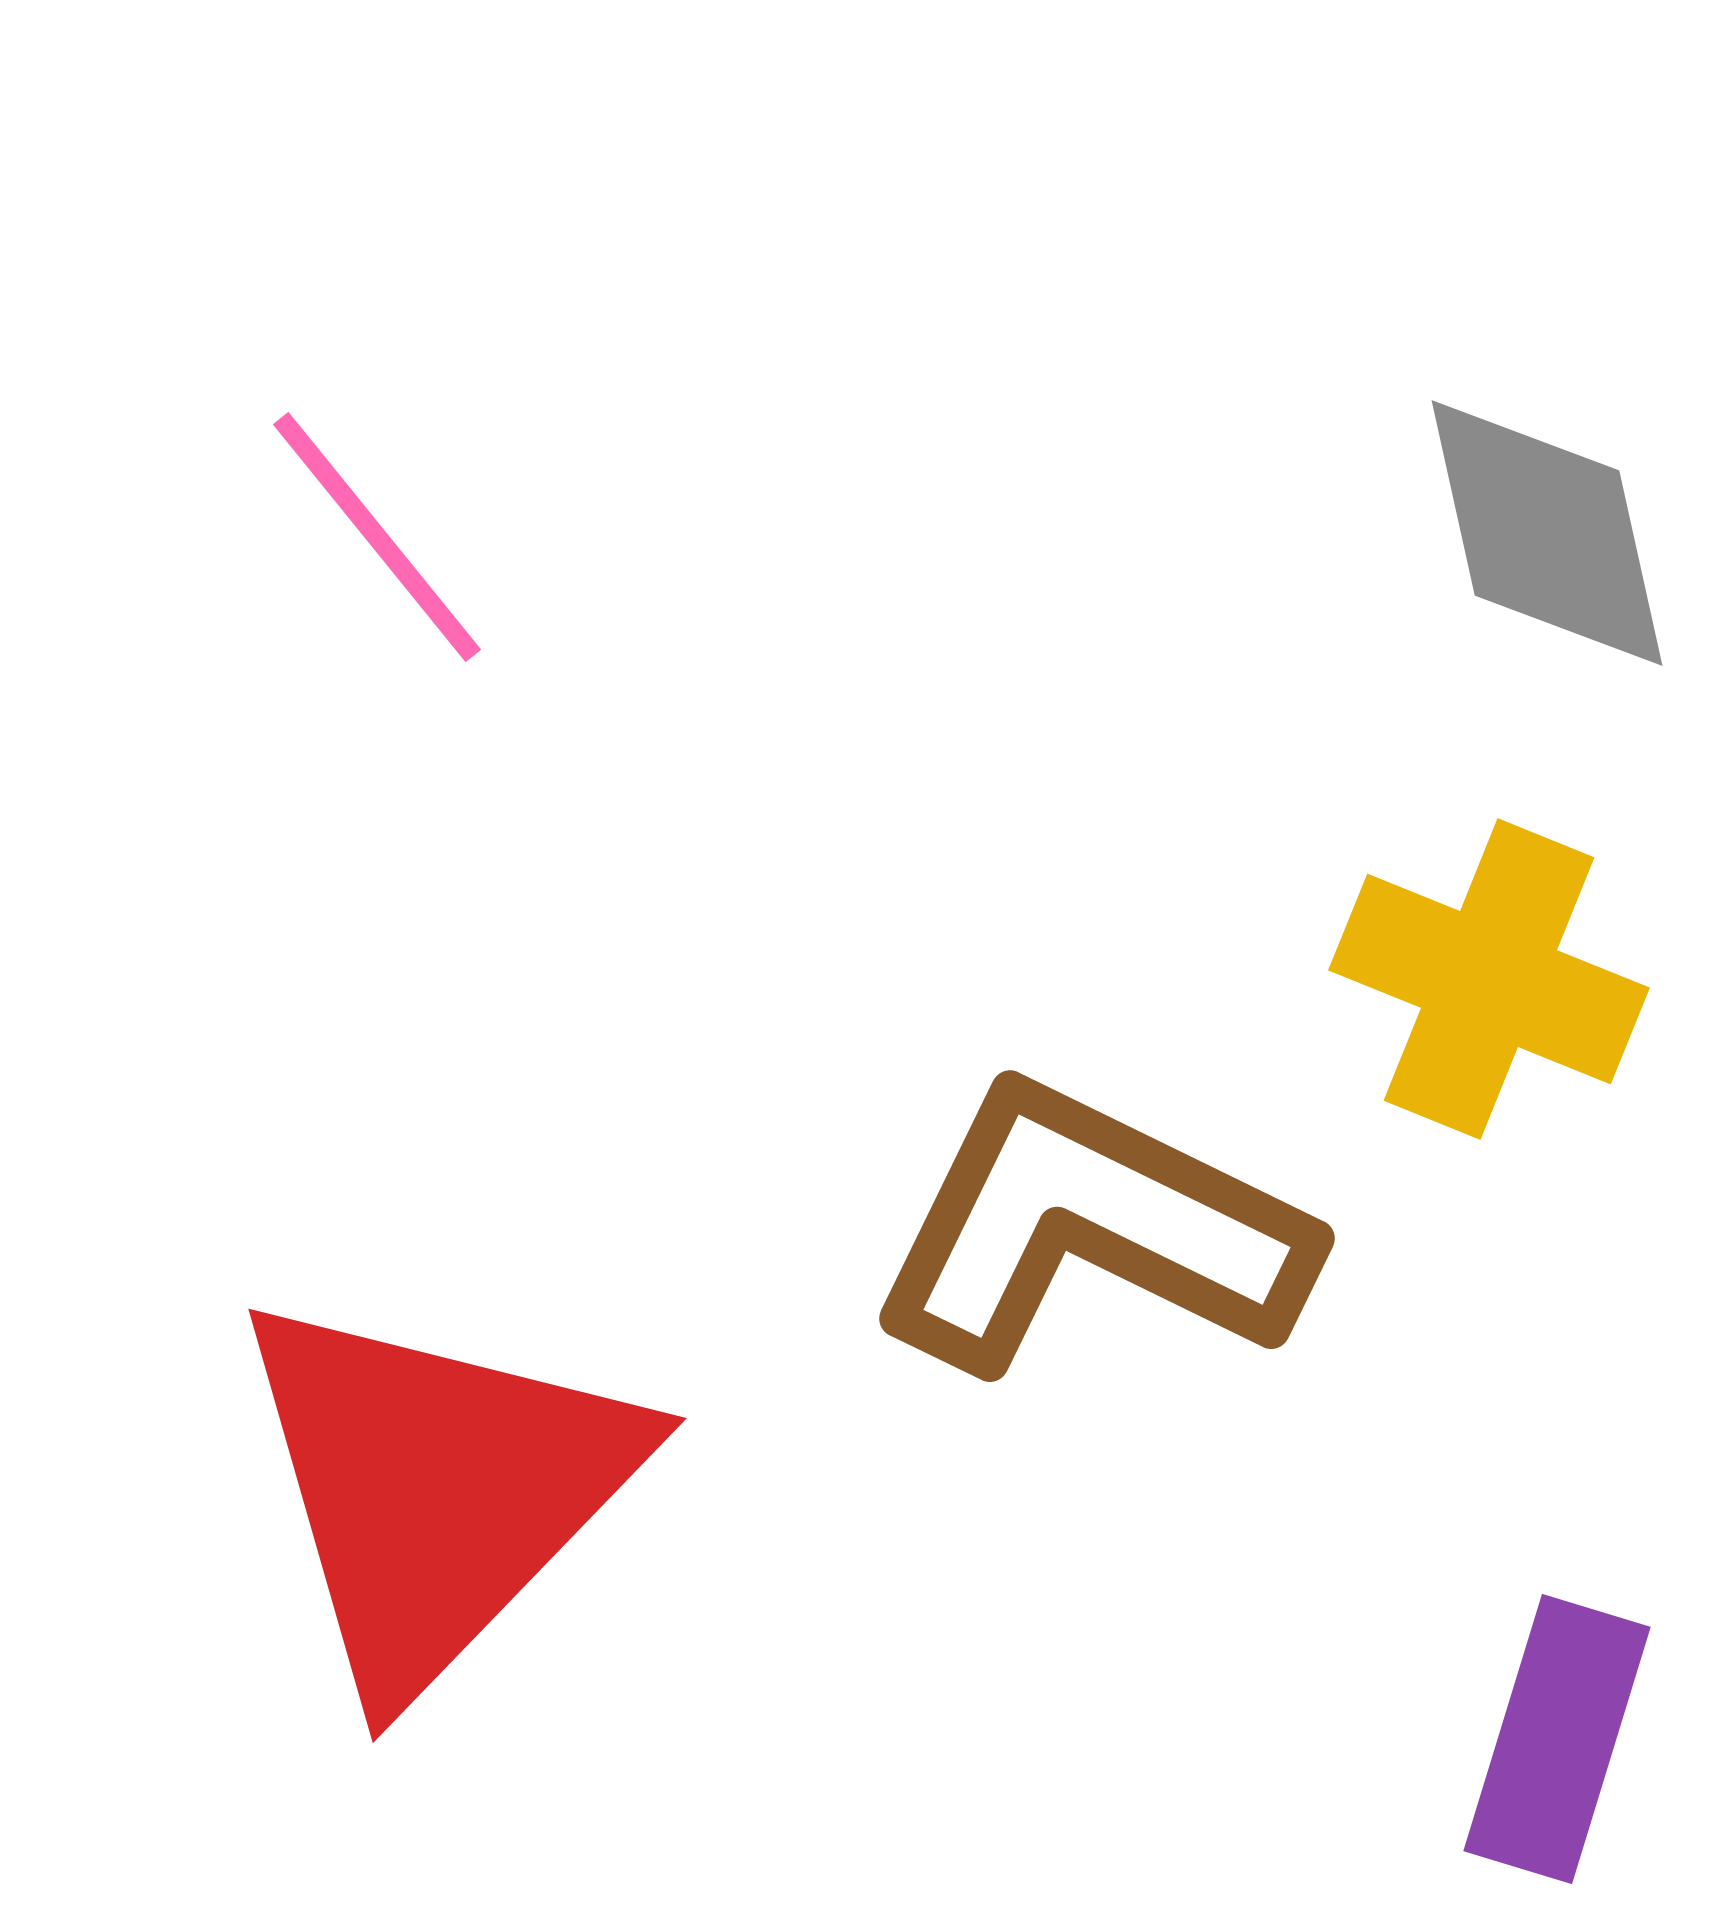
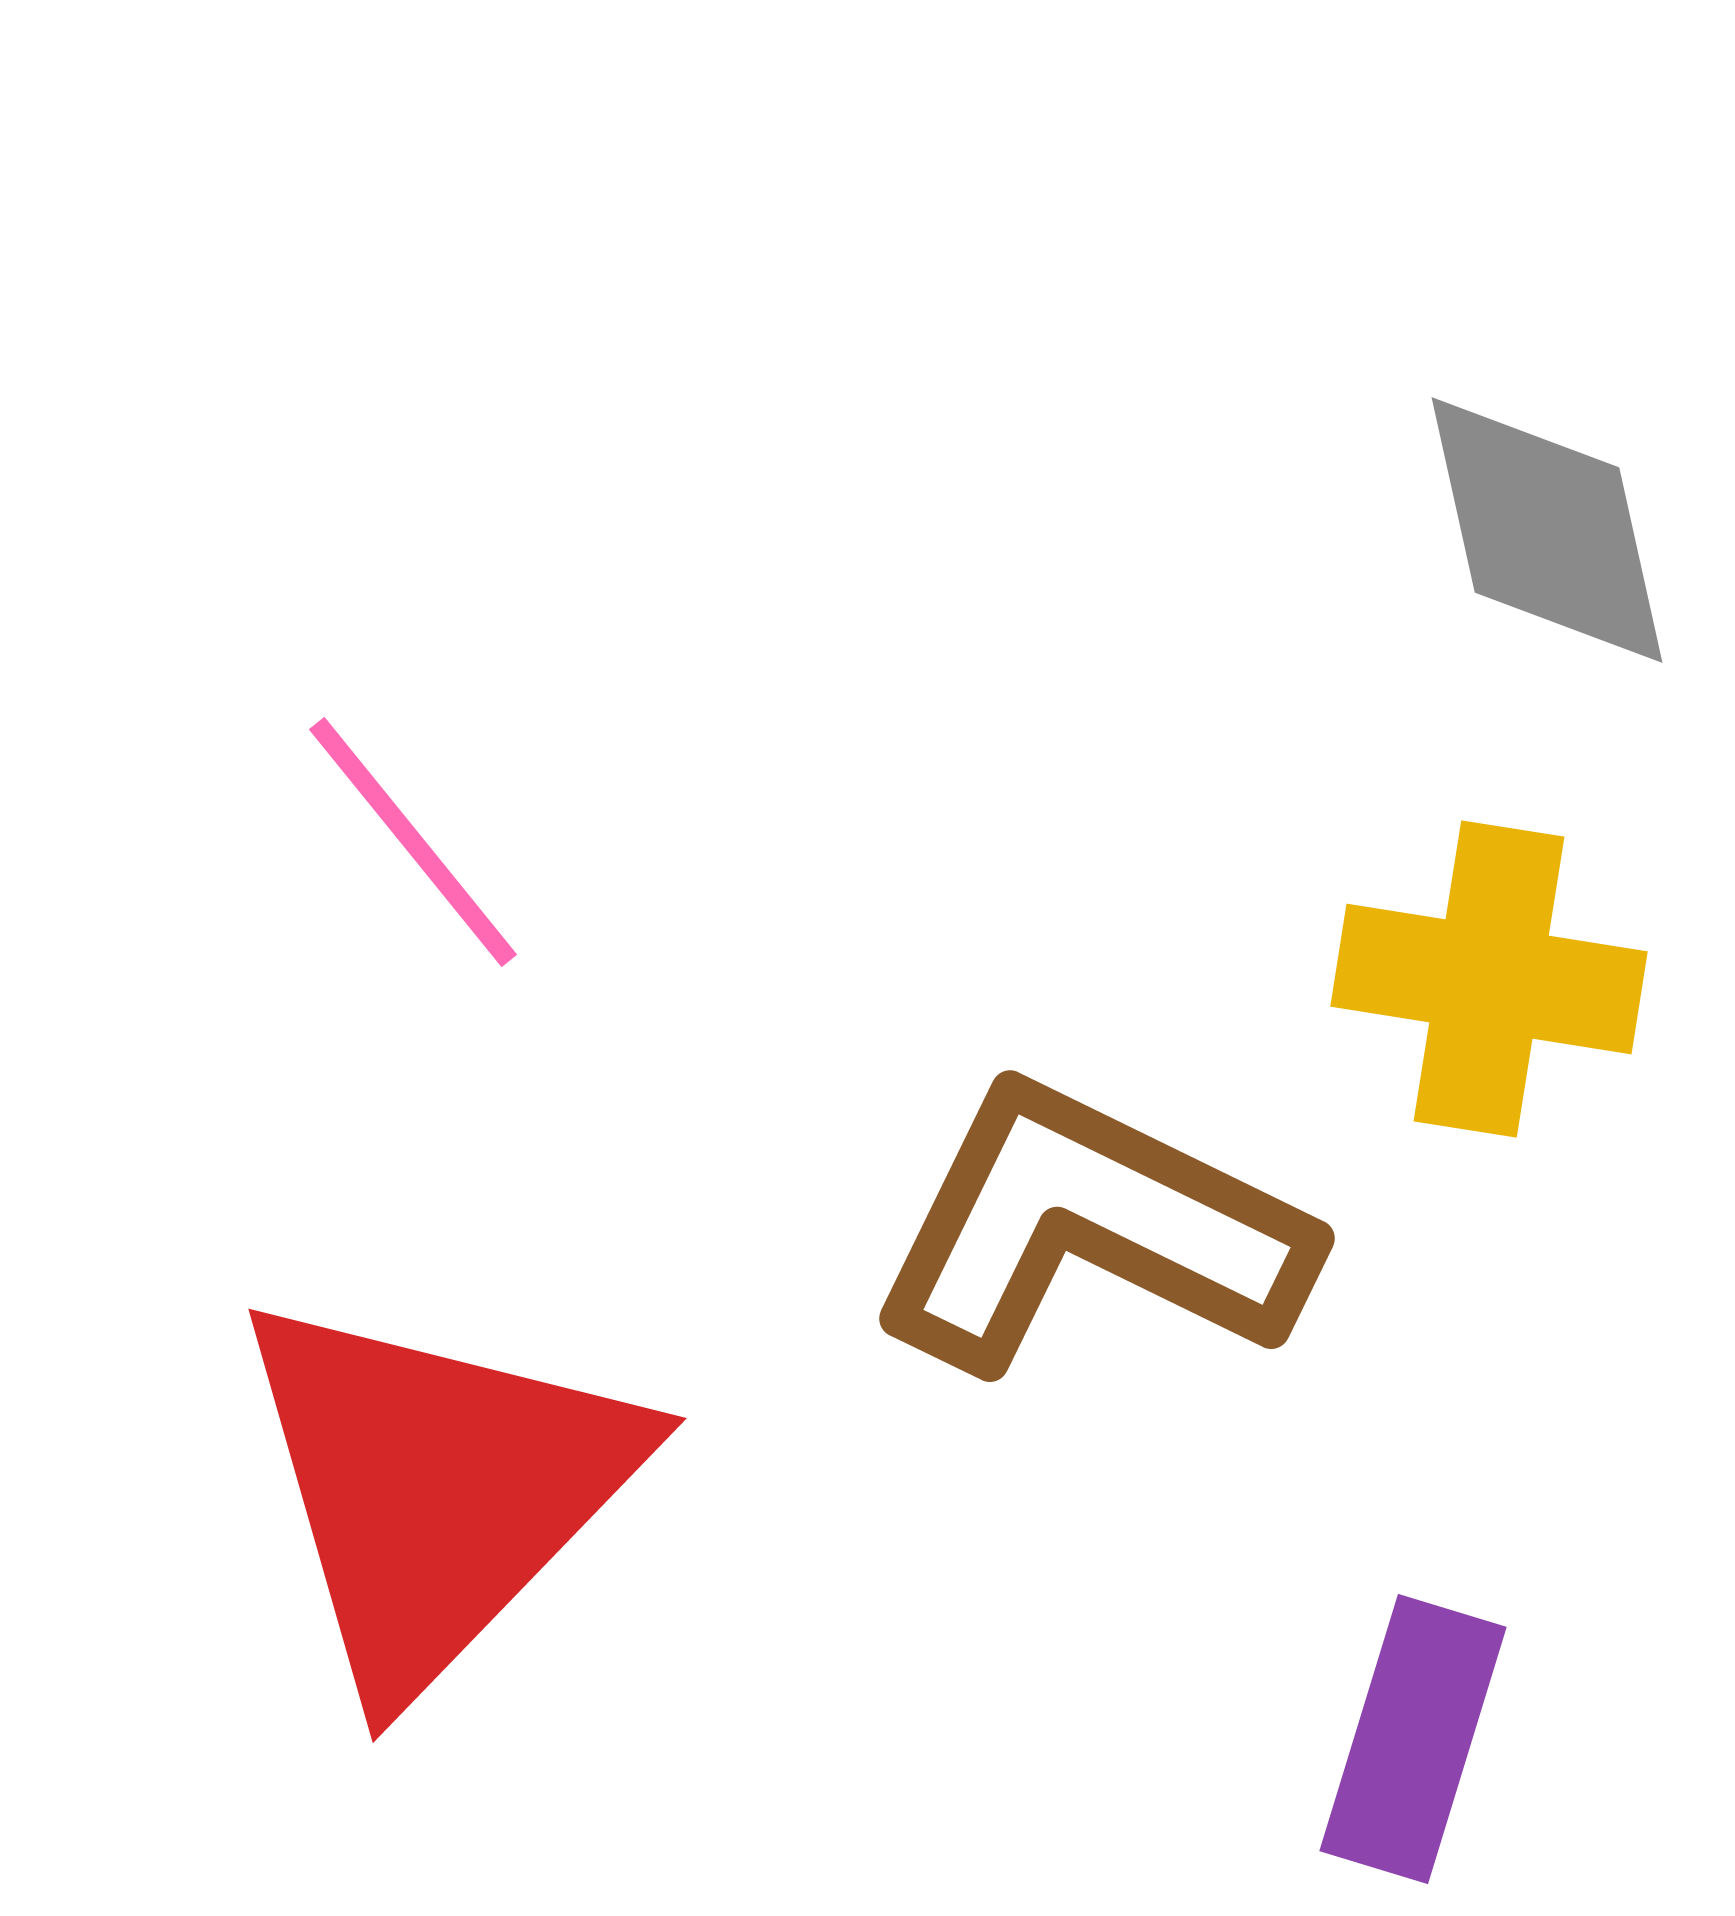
gray diamond: moved 3 px up
pink line: moved 36 px right, 305 px down
yellow cross: rotated 13 degrees counterclockwise
purple rectangle: moved 144 px left
